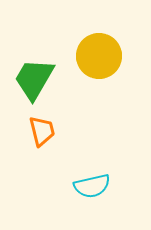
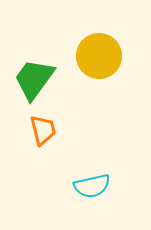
green trapezoid: rotated 6 degrees clockwise
orange trapezoid: moved 1 px right, 1 px up
